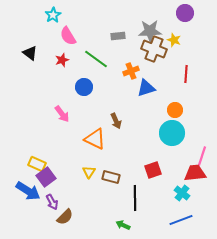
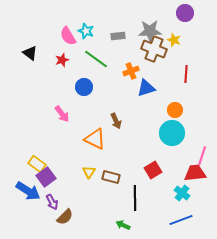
cyan star: moved 33 px right, 16 px down; rotated 21 degrees counterclockwise
yellow rectangle: rotated 12 degrees clockwise
red square: rotated 12 degrees counterclockwise
